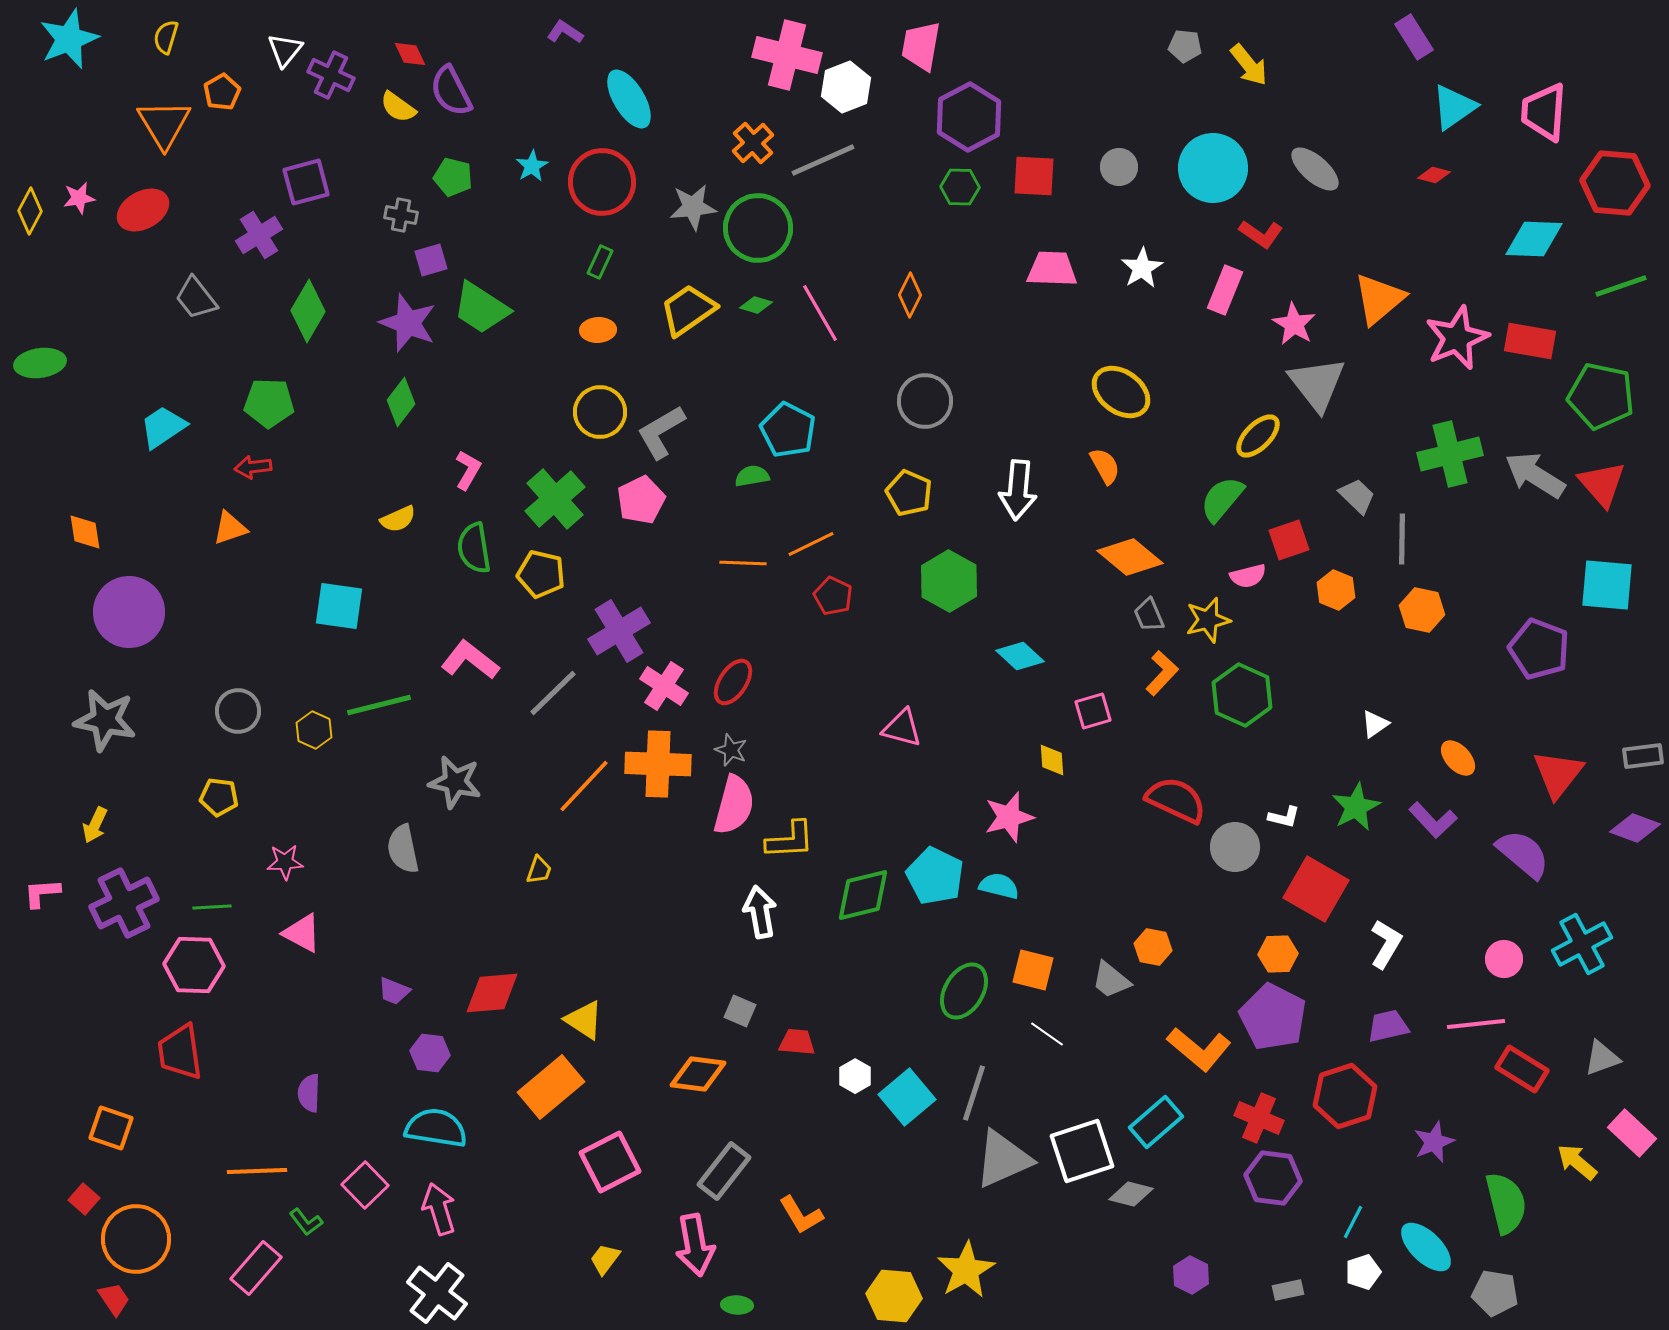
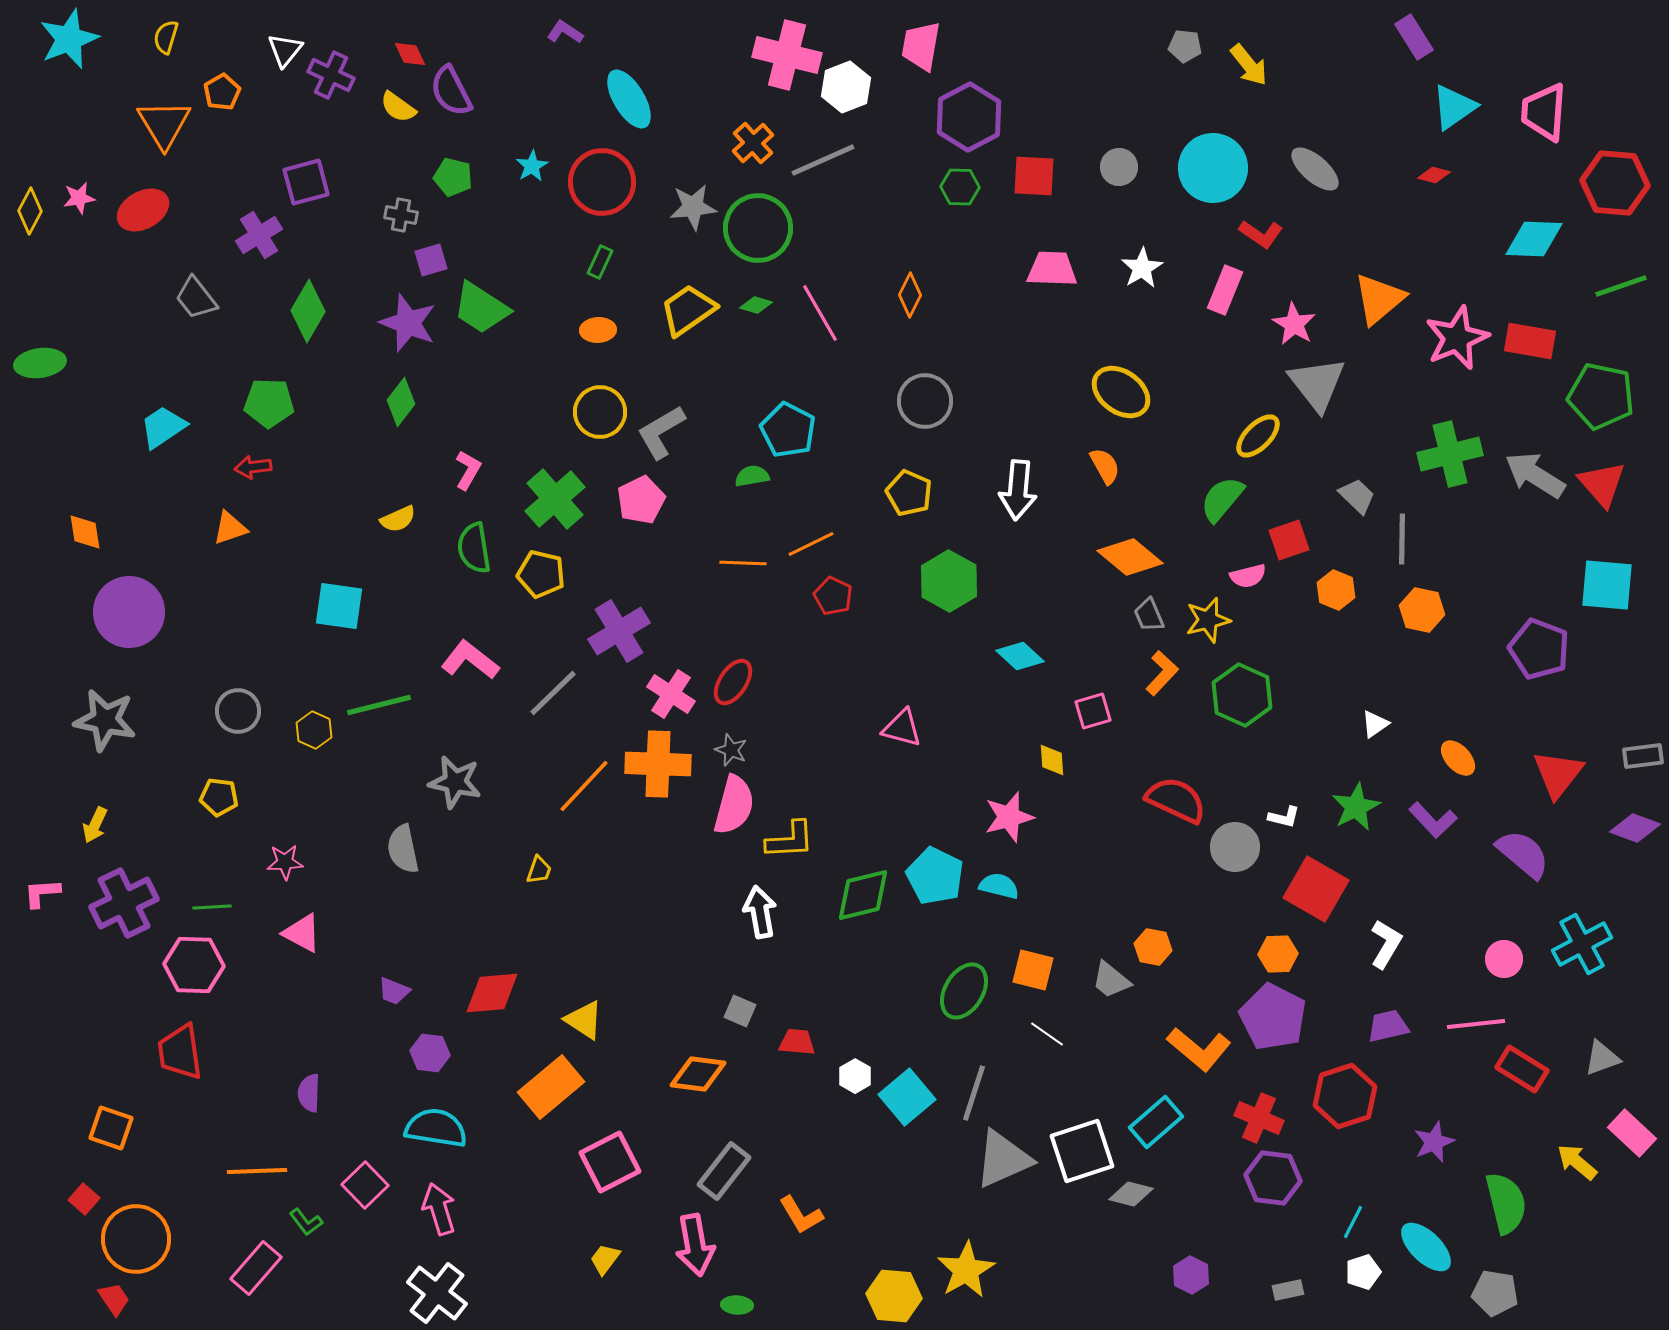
pink cross at (664, 686): moved 7 px right, 8 px down
